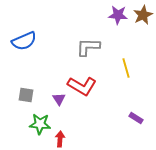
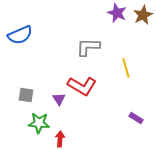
purple star: moved 1 px left, 2 px up; rotated 18 degrees clockwise
blue semicircle: moved 4 px left, 6 px up
green star: moved 1 px left, 1 px up
